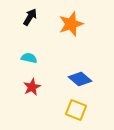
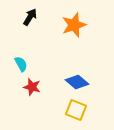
orange star: moved 3 px right, 1 px down
cyan semicircle: moved 8 px left, 6 px down; rotated 49 degrees clockwise
blue diamond: moved 3 px left, 3 px down
red star: rotated 30 degrees counterclockwise
